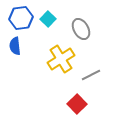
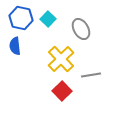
blue hexagon: rotated 20 degrees clockwise
yellow cross: rotated 12 degrees counterclockwise
gray line: rotated 18 degrees clockwise
red square: moved 15 px left, 13 px up
